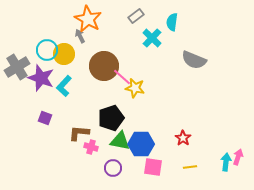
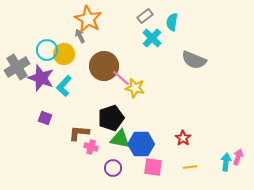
gray rectangle: moved 9 px right
pink line: moved 1 px left, 1 px down
green triangle: moved 2 px up
